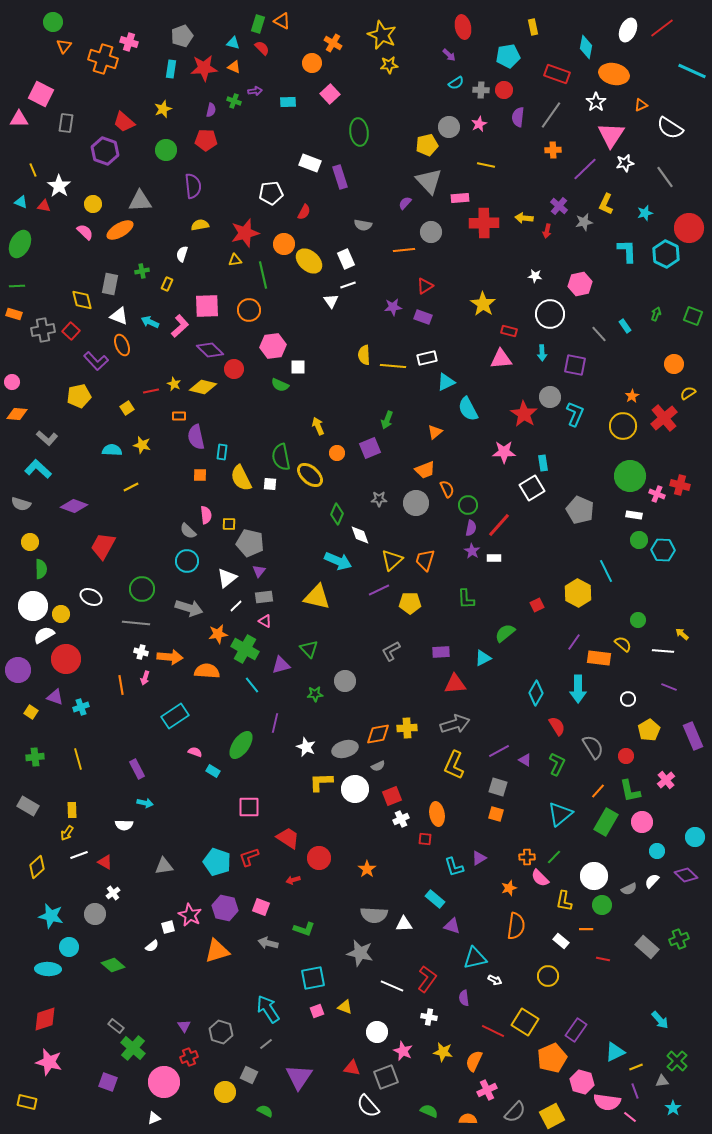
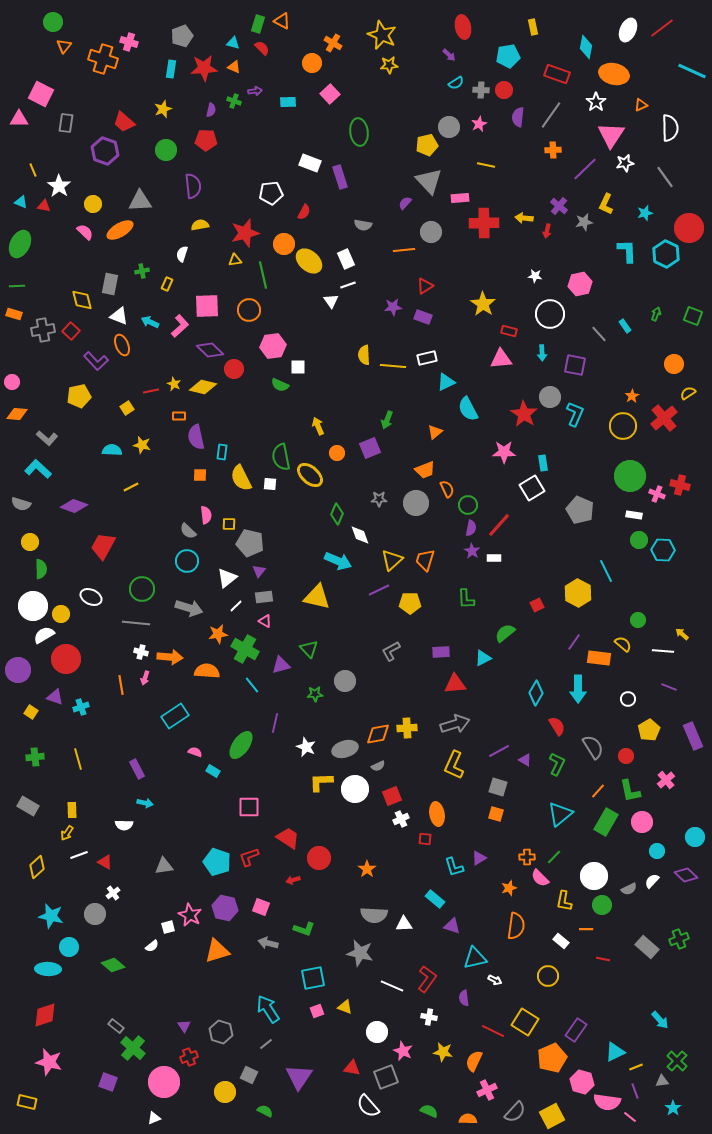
white semicircle at (670, 128): rotated 124 degrees counterclockwise
red diamond at (45, 1019): moved 4 px up
